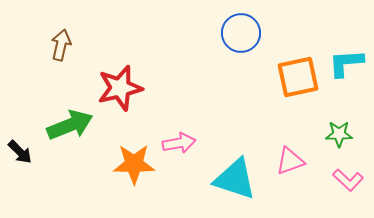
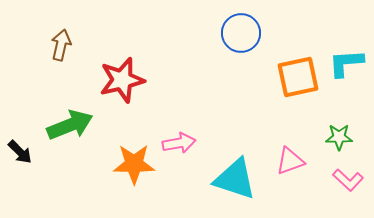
red star: moved 2 px right, 8 px up
green star: moved 3 px down
